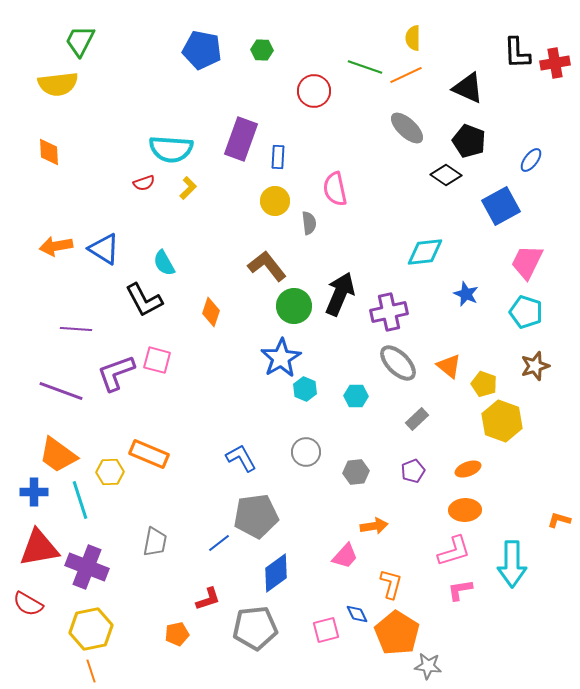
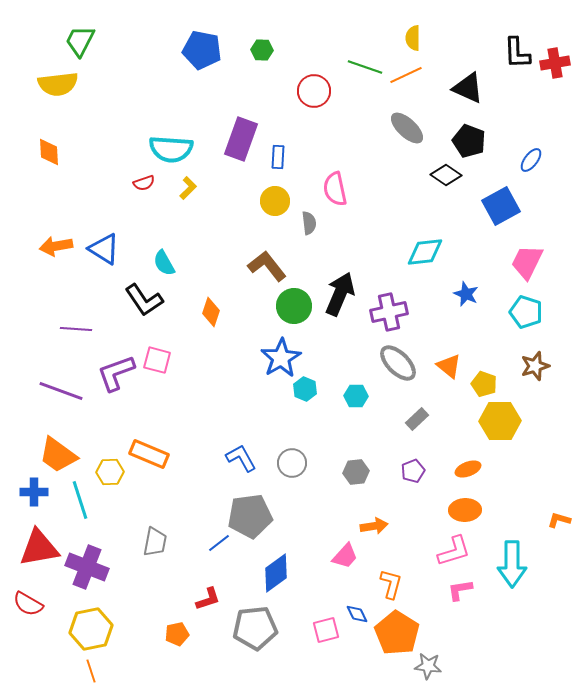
black L-shape at (144, 300): rotated 6 degrees counterclockwise
yellow hexagon at (502, 421): moved 2 px left; rotated 21 degrees counterclockwise
gray circle at (306, 452): moved 14 px left, 11 px down
gray pentagon at (256, 516): moved 6 px left
